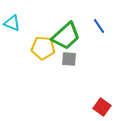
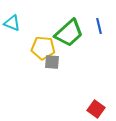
blue line: rotated 21 degrees clockwise
green trapezoid: moved 3 px right, 3 px up
gray square: moved 17 px left, 3 px down
red square: moved 6 px left, 2 px down
